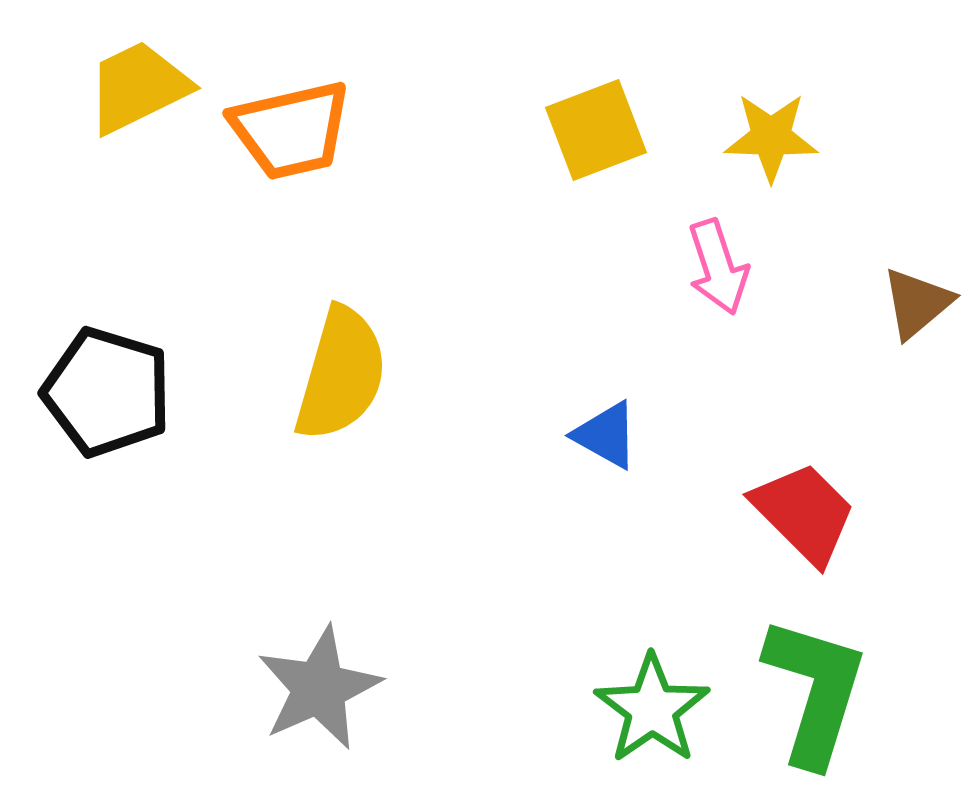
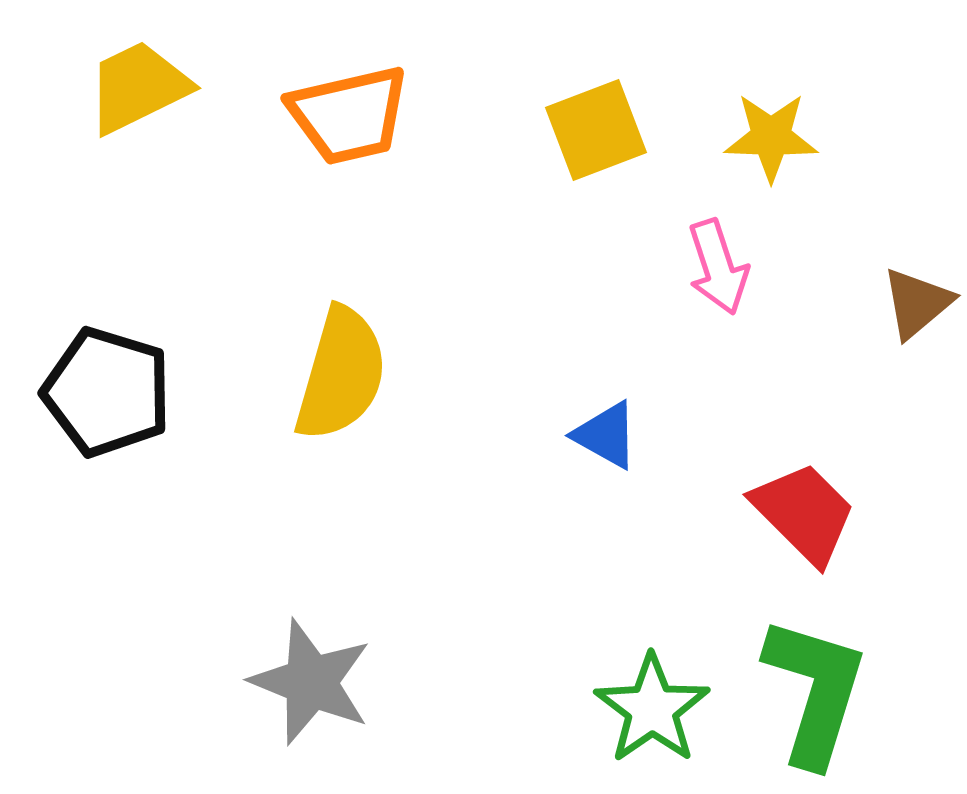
orange trapezoid: moved 58 px right, 15 px up
gray star: moved 8 px left, 6 px up; rotated 26 degrees counterclockwise
